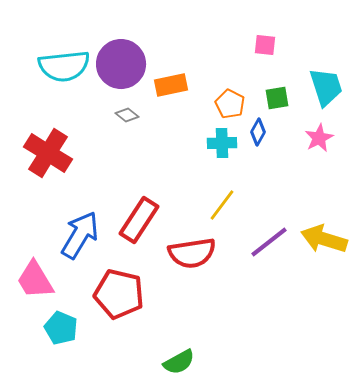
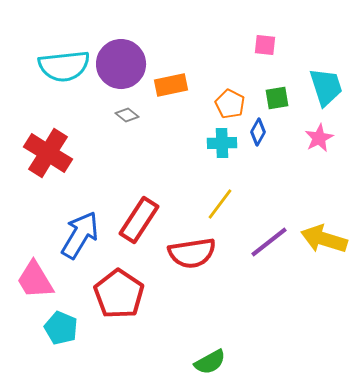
yellow line: moved 2 px left, 1 px up
red pentagon: rotated 21 degrees clockwise
green semicircle: moved 31 px right
